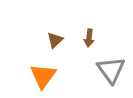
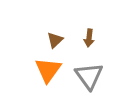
gray triangle: moved 22 px left, 6 px down
orange triangle: moved 5 px right, 6 px up
